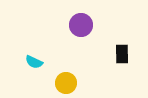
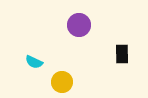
purple circle: moved 2 px left
yellow circle: moved 4 px left, 1 px up
